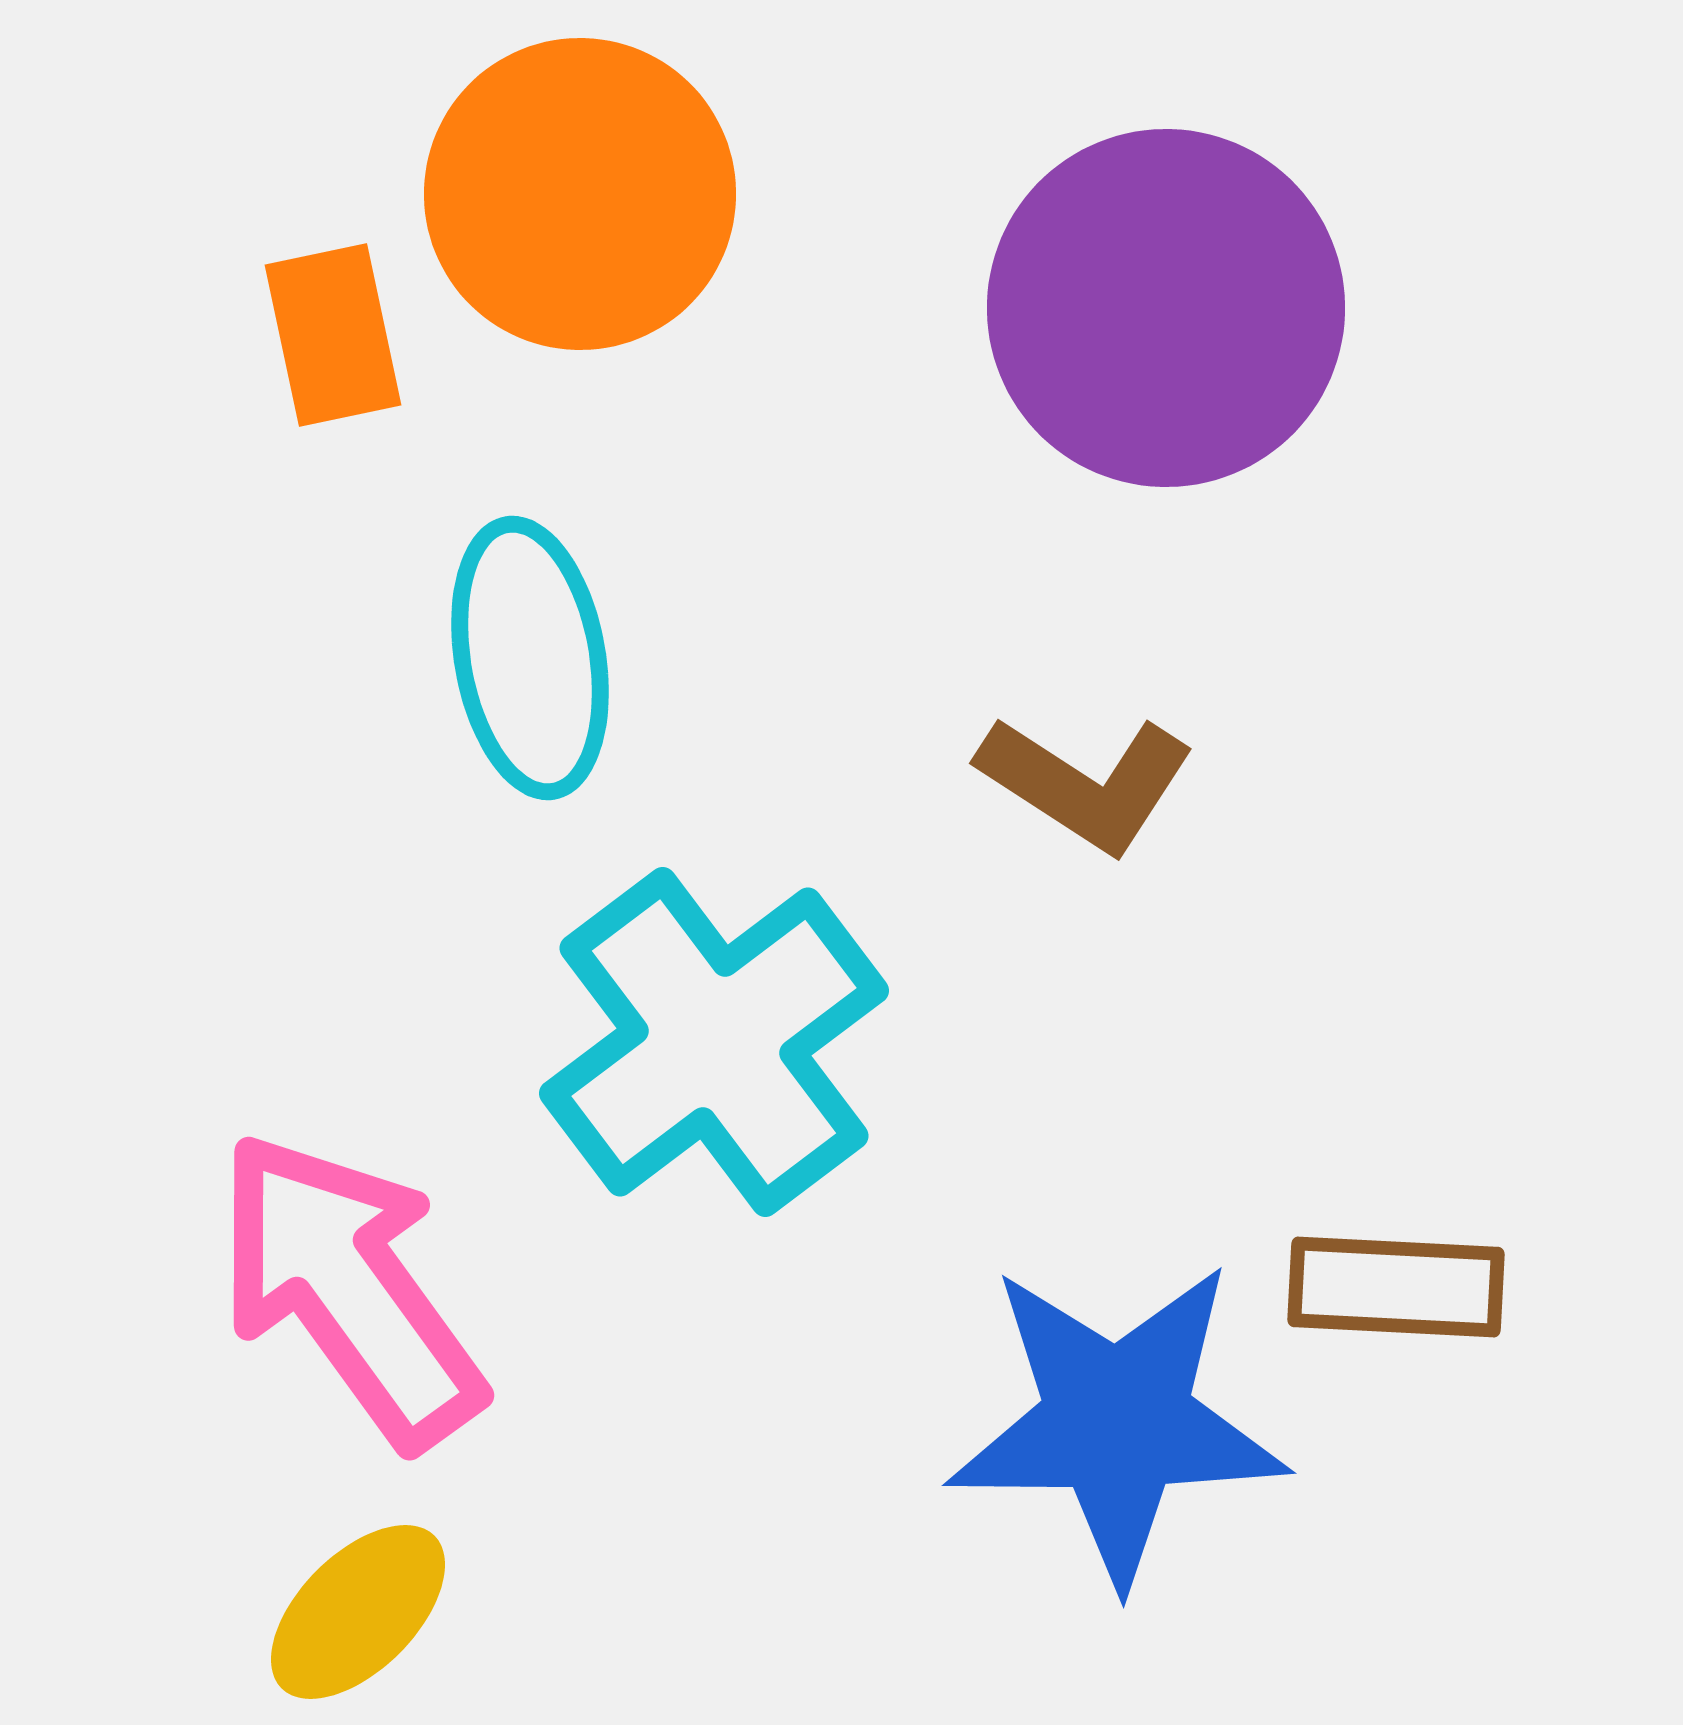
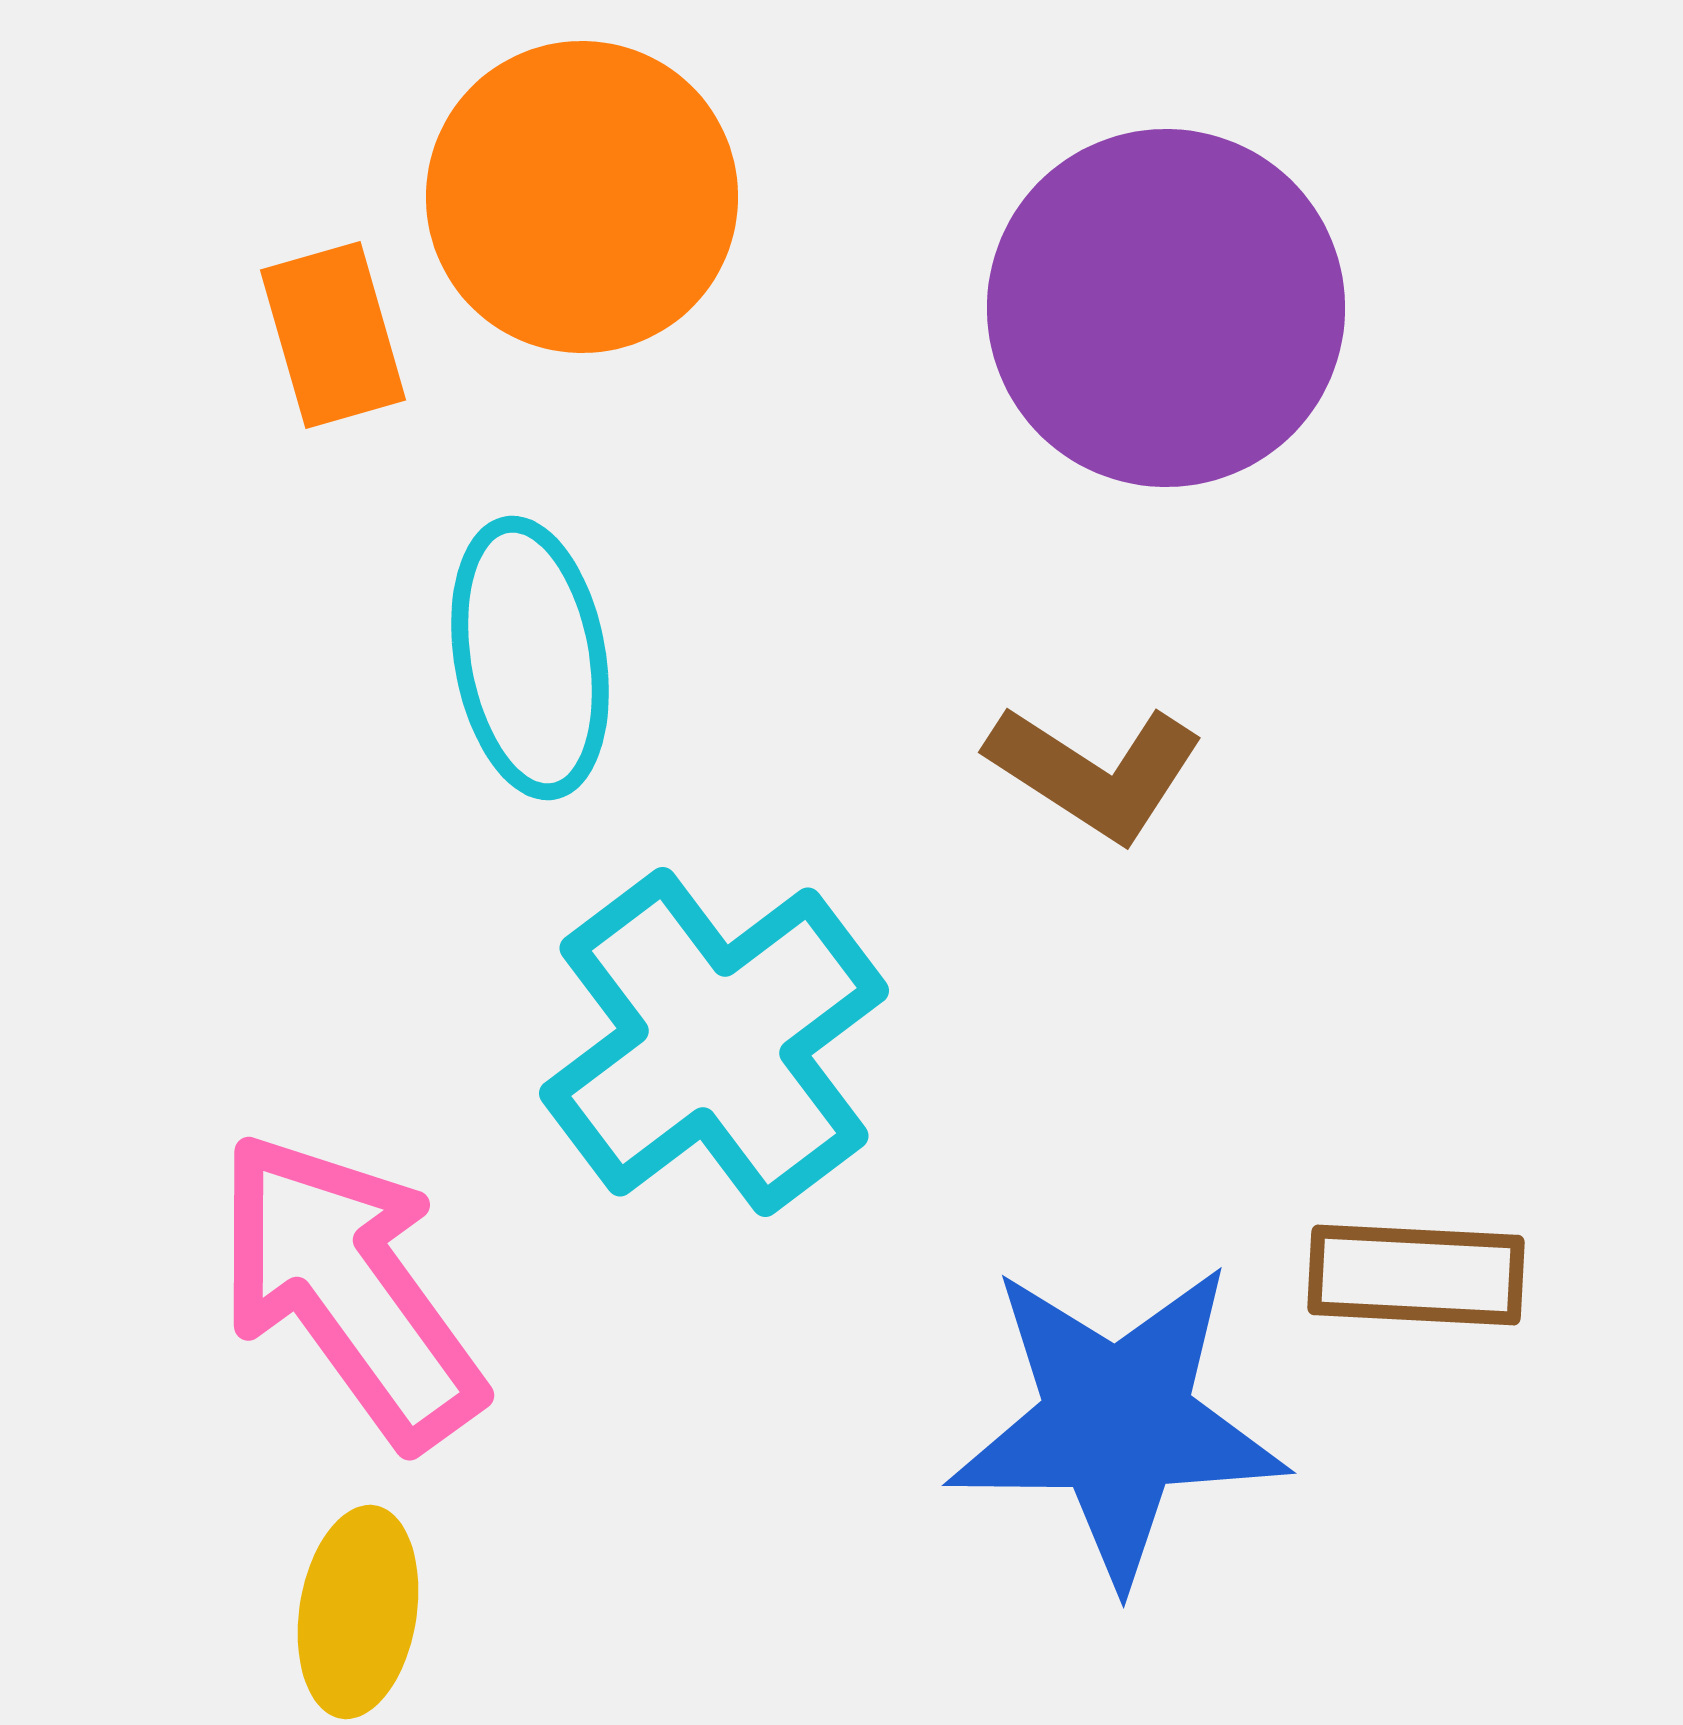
orange circle: moved 2 px right, 3 px down
orange rectangle: rotated 4 degrees counterclockwise
brown L-shape: moved 9 px right, 11 px up
brown rectangle: moved 20 px right, 12 px up
yellow ellipse: rotated 36 degrees counterclockwise
